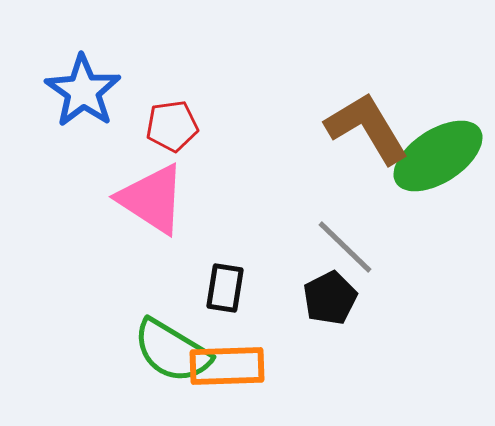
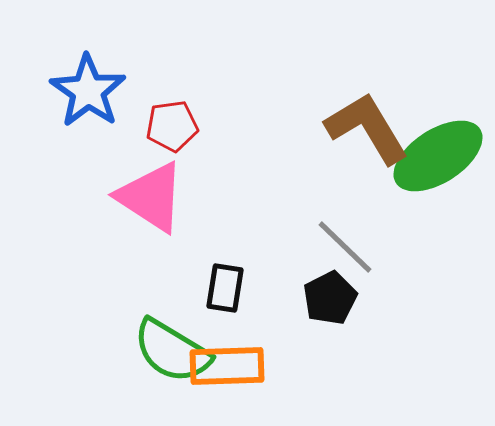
blue star: moved 5 px right
pink triangle: moved 1 px left, 2 px up
